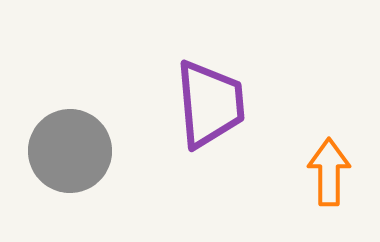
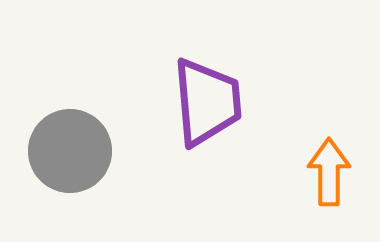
purple trapezoid: moved 3 px left, 2 px up
